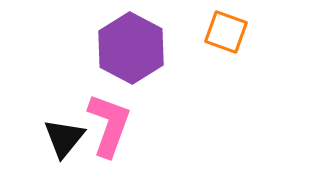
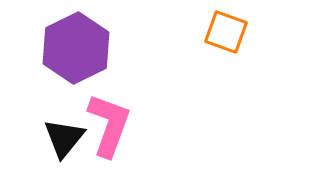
purple hexagon: moved 55 px left; rotated 6 degrees clockwise
